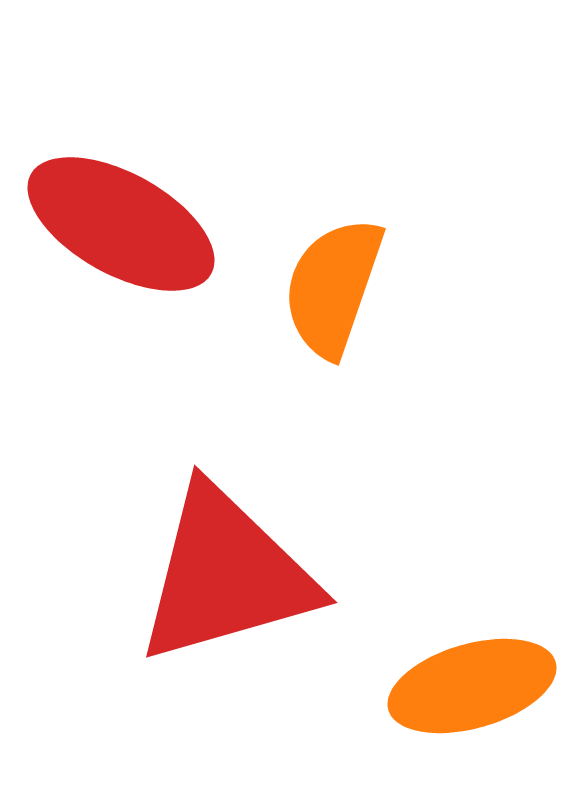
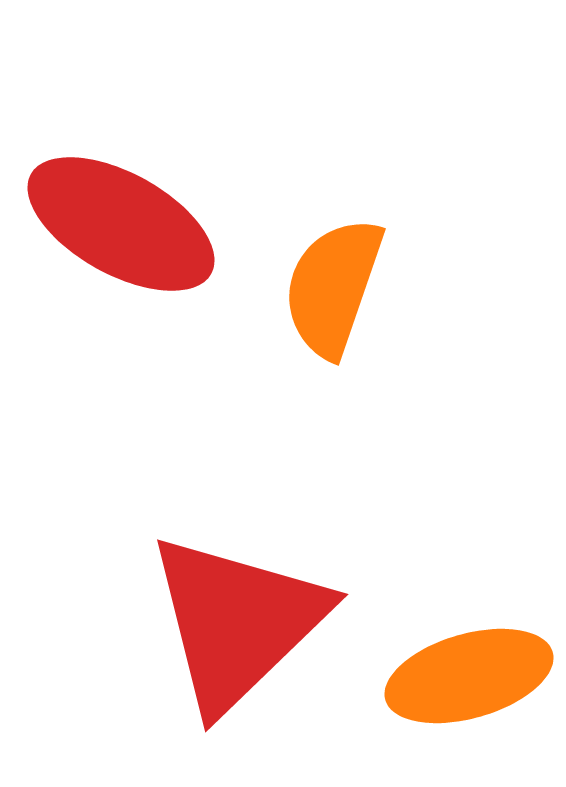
red triangle: moved 11 px right, 47 px down; rotated 28 degrees counterclockwise
orange ellipse: moved 3 px left, 10 px up
